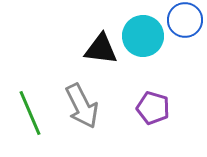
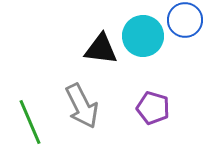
green line: moved 9 px down
